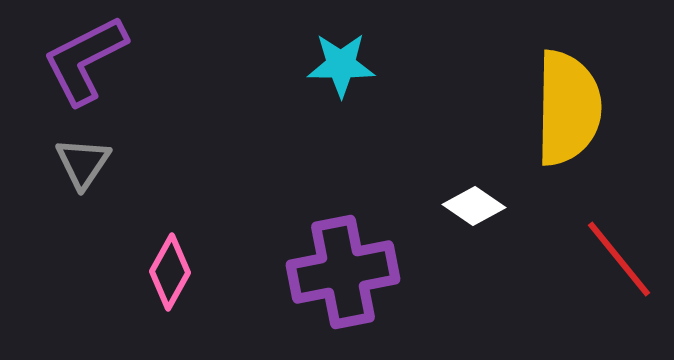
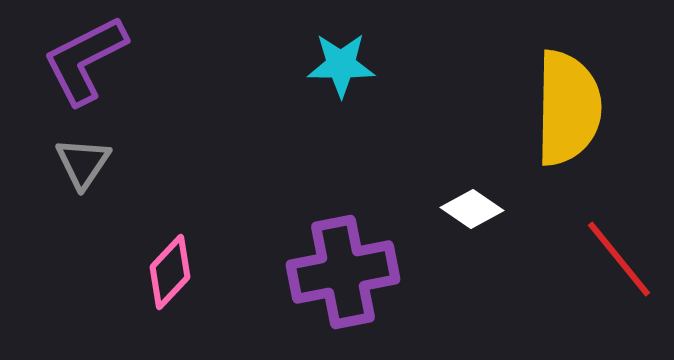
white diamond: moved 2 px left, 3 px down
pink diamond: rotated 14 degrees clockwise
